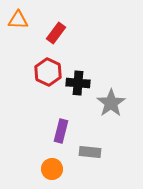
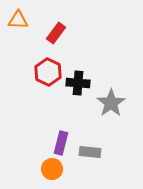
purple rectangle: moved 12 px down
